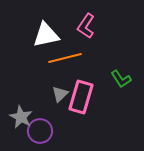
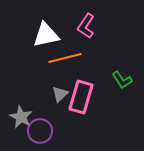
green L-shape: moved 1 px right, 1 px down
